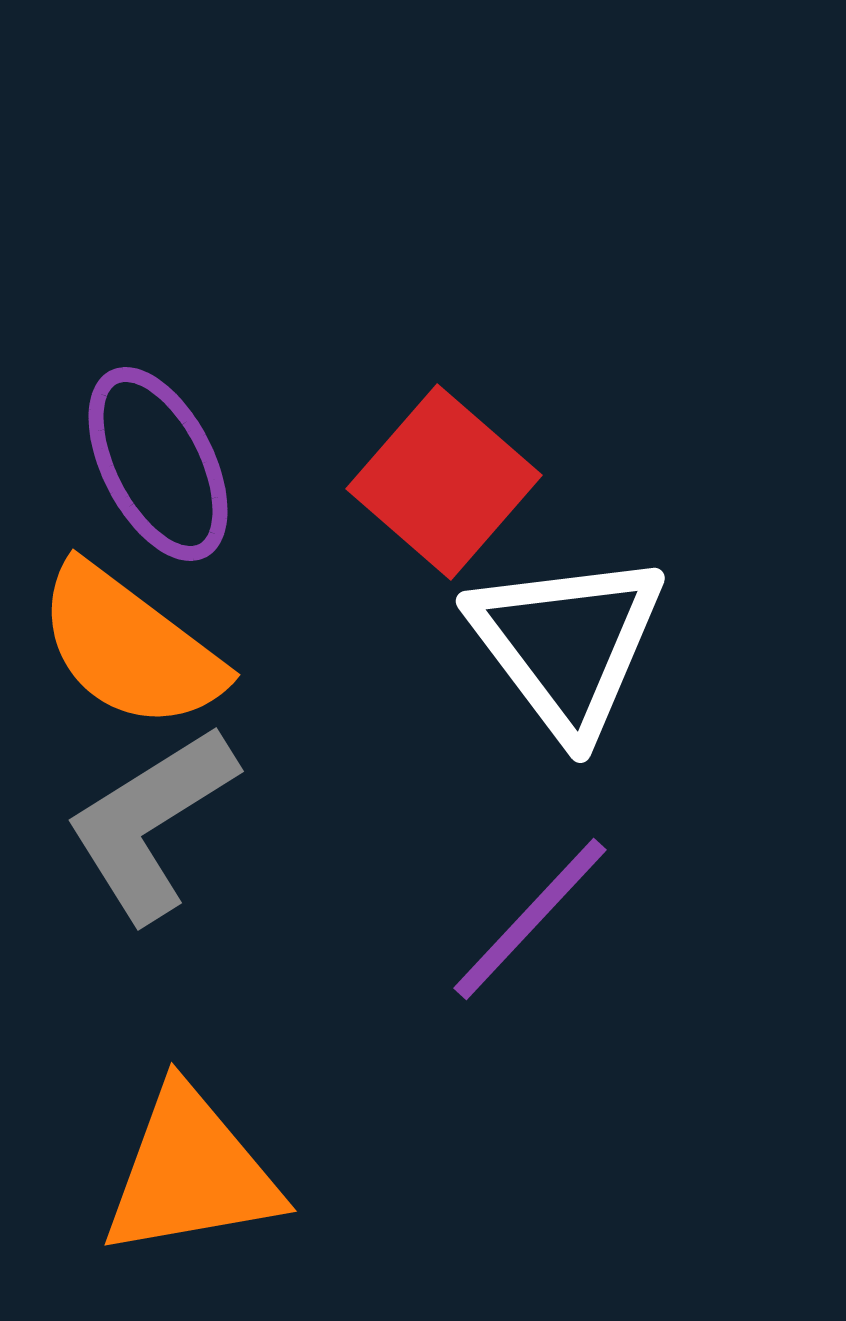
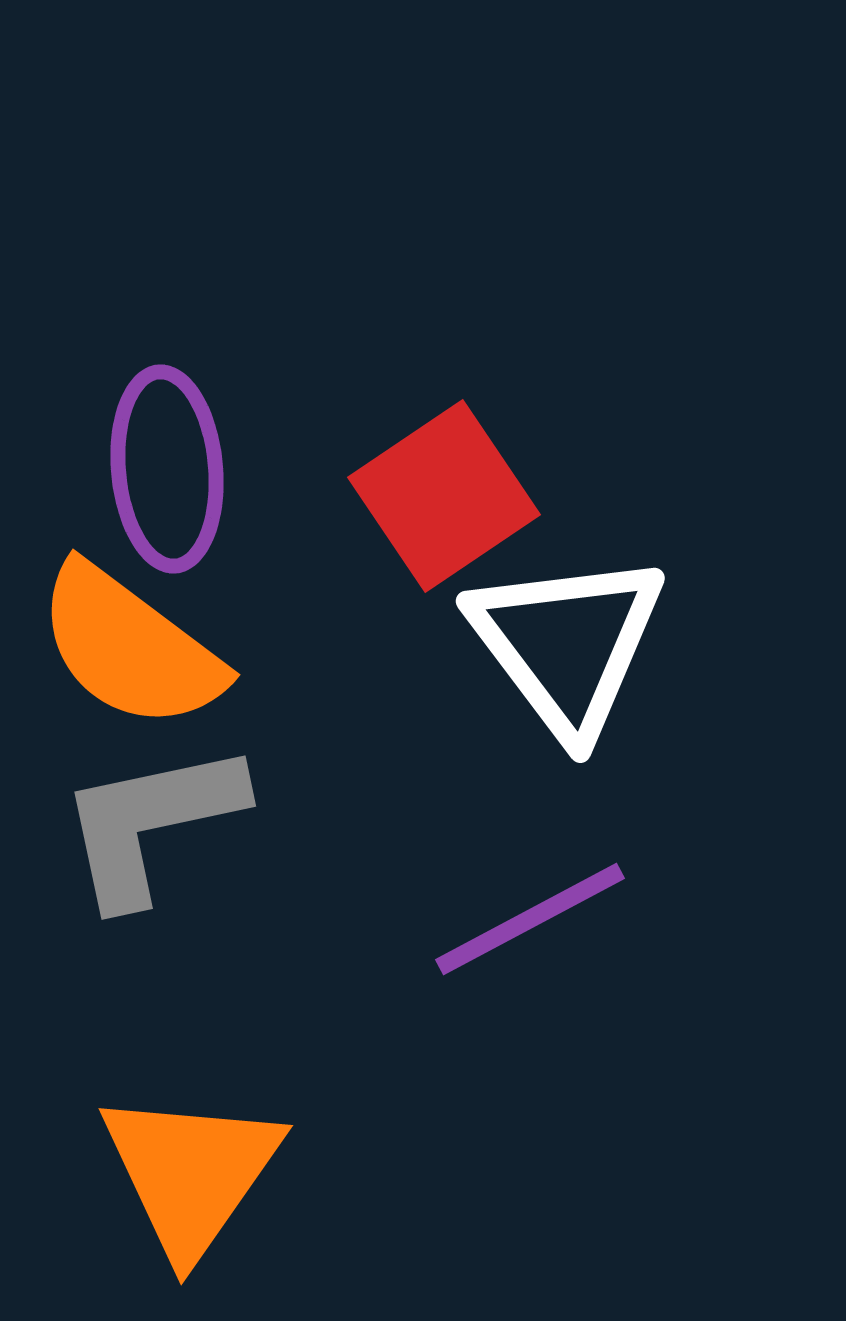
purple ellipse: moved 9 px right, 5 px down; rotated 22 degrees clockwise
red square: moved 14 px down; rotated 15 degrees clockwise
gray L-shape: rotated 20 degrees clockwise
purple line: rotated 19 degrees clockwise
orange triangle: rotated 45 degrees counterclockwise
